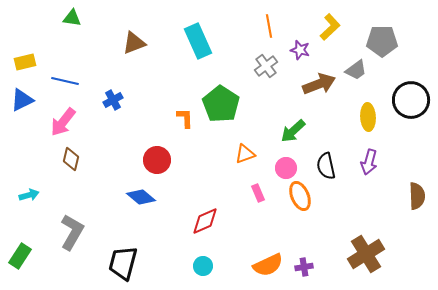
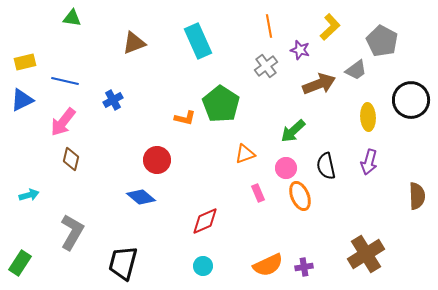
gray pentagon: rotated 28 degrees clockwise
orange L-shape: rotated 105 degrees clockwise
green rectangle: moved 7 px down
